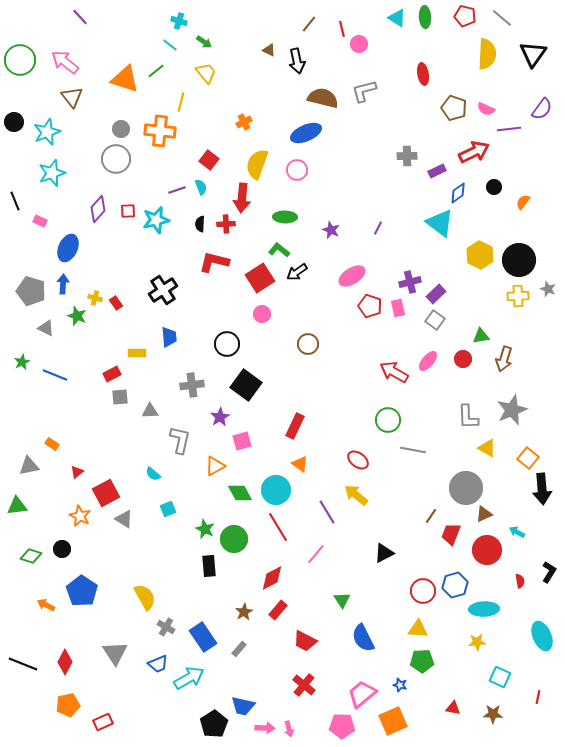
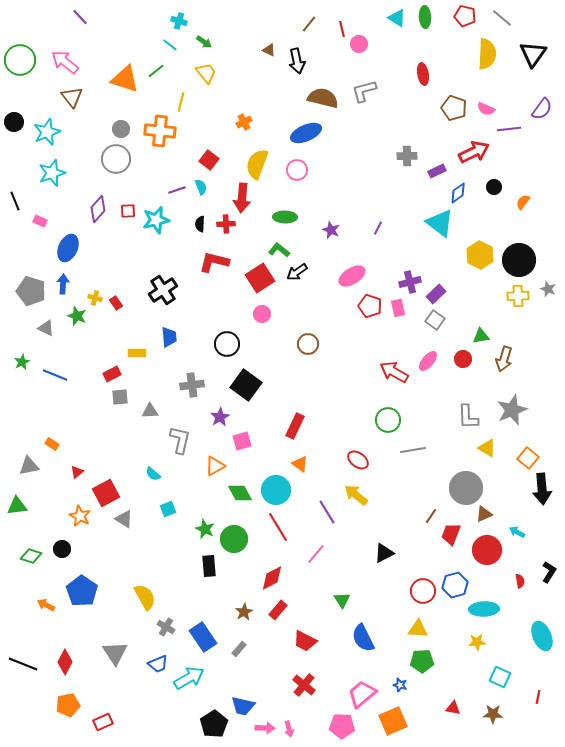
gray line at (413, 450): rotated 20 degrees counterclockwise
